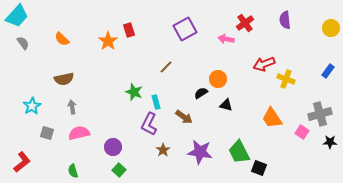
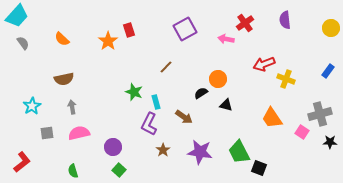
gray square: rotated 24 degrees counterclockwise
